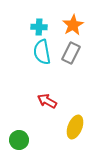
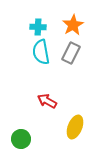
cyan cross: moved 1 px left
cyan semicircle: moved 1 px left
green circle: moved 2 px right, 1 px up
